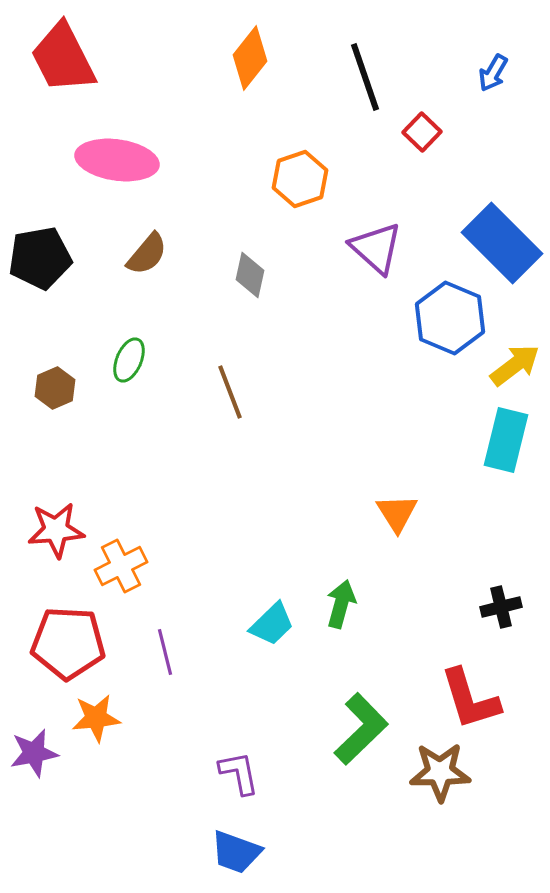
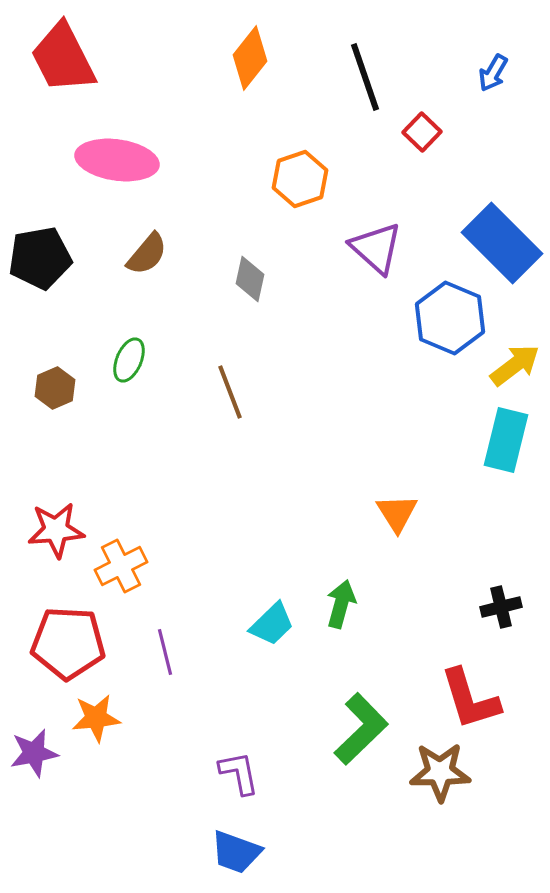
gray diamond: moved 4 px down
